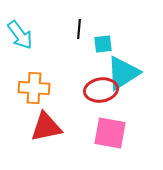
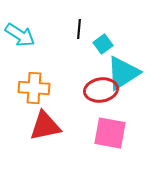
cyan arrow: rotated 20 degrees counterclockwise
cyan square: rotated 30 degrees counterclockwise
red triangle: moved 1 px left, 1 px up
